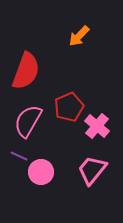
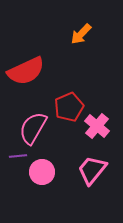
orange arrow: moved 2 px right, 2 px up
red semicircle: rotated 45 degrees clockwise
pink semicircle: moved 5 px right, 7 px down
purple line: moved 1 px left; rotated 30 degrees counterclockwise
pink circle: moved 1 px right
